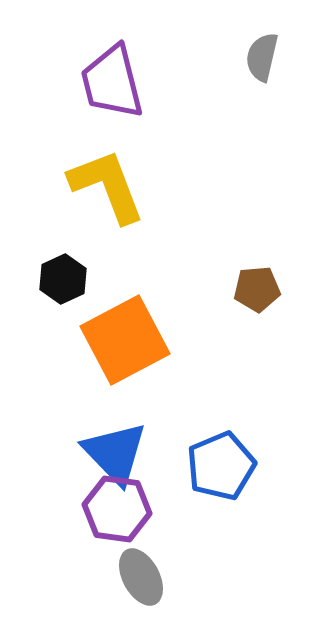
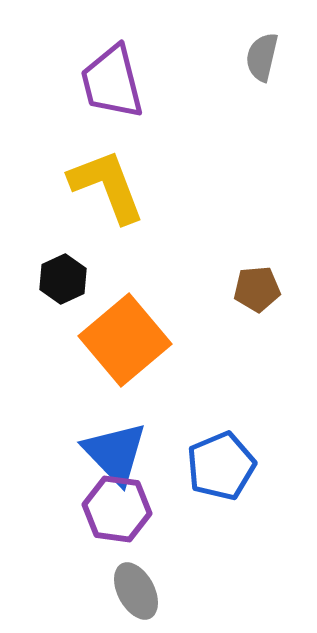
orange square: rotated 12 degrees counterclockwise
gray ellipse: moved 5 px left, 14 px down
